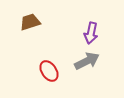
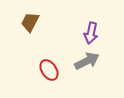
brown trapezoid: rotated 45 degrees counterclockwise
red ellipse: moved 1 px up
